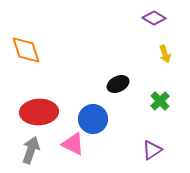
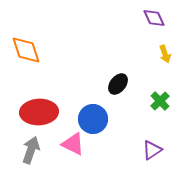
purple diamond: rotated 35 degrees clockwise
black ellipse: rotated 25 degrees counterclockwise
